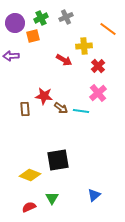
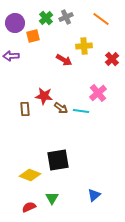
green cross: moved 5 px right; rotated 16 degrees counterclockwise
orange line: moved 7 px left, 10 px up
red cross: moved 14 px right, 7 px up
